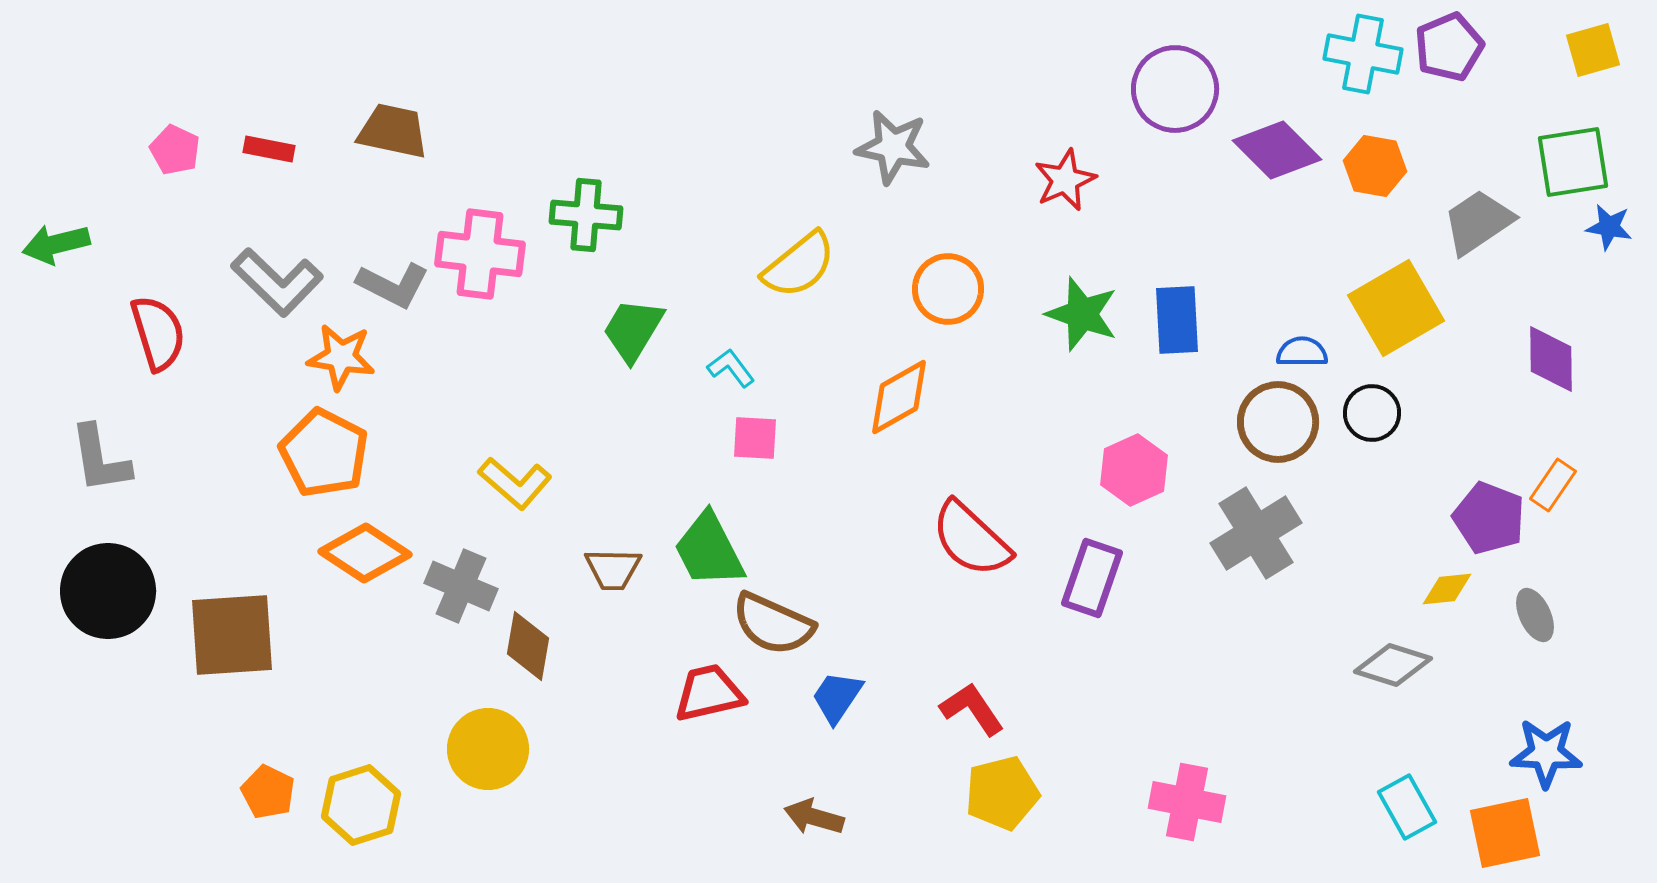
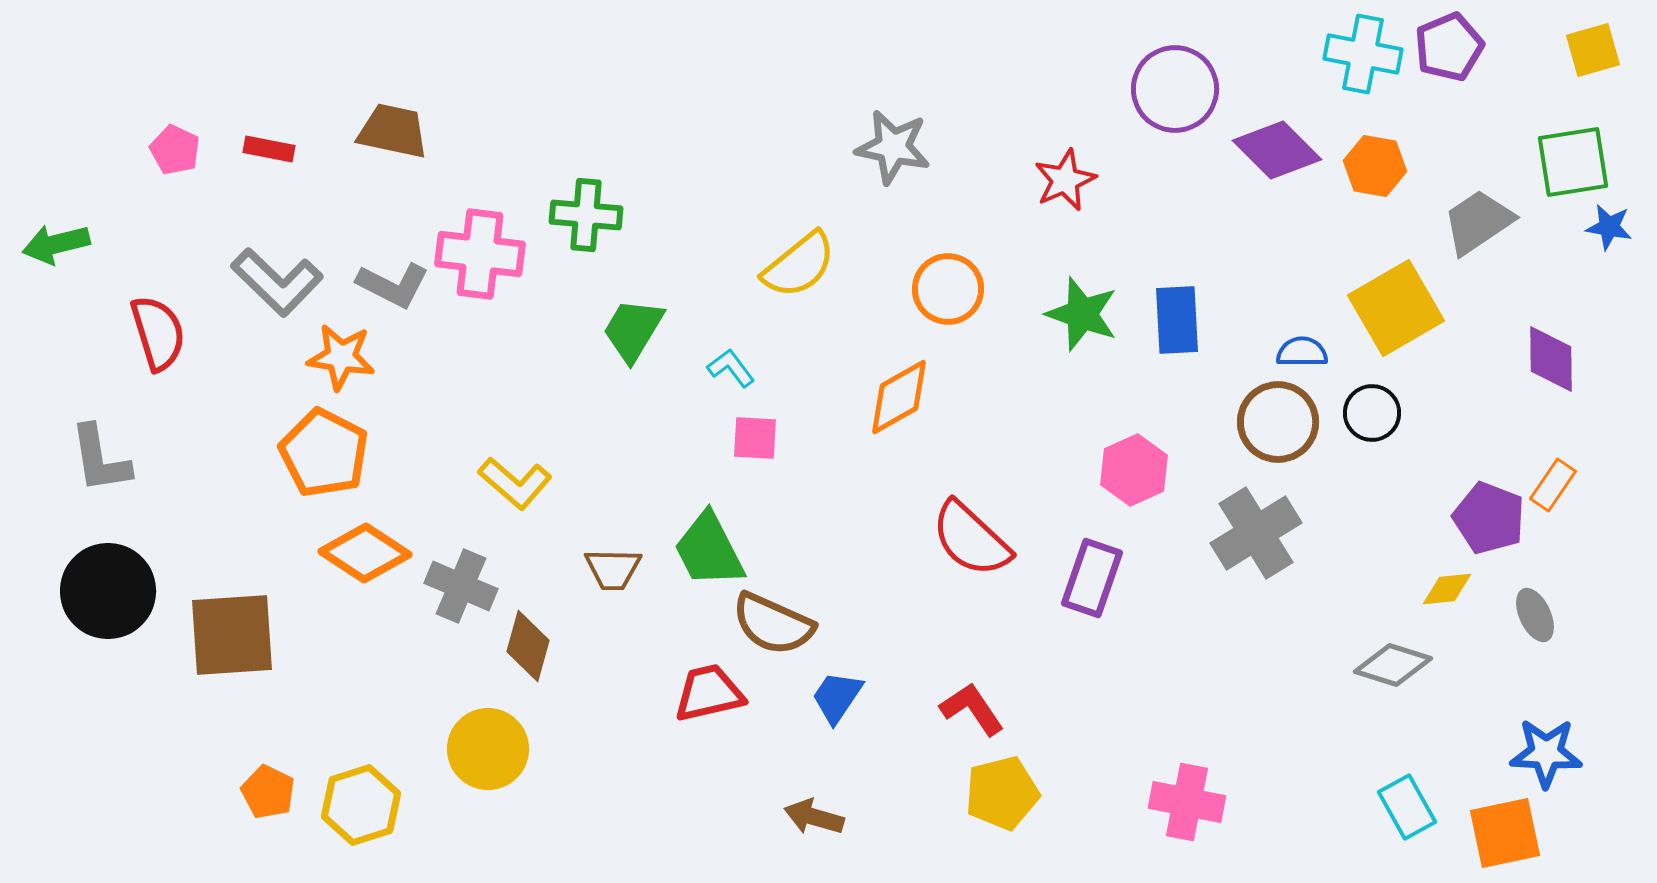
brown diamond at (528, 646): rotated 6 degrees clockwise
